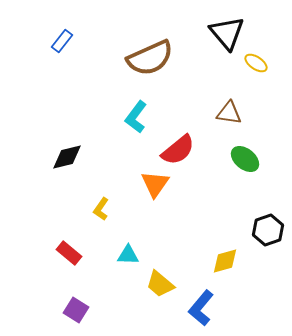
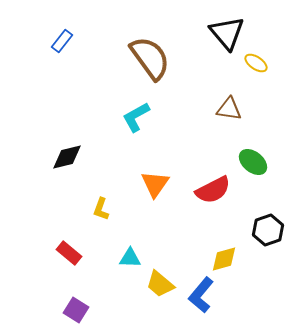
brown semicircle: rotated 102 degrees counterclockwise
brown triangle: moved 4 px up
cyan L-shape: rotated 24 degrees clockwise
red semicircle: moved 35 px right, 40 px down; rotated 12 degrees clockwise
green ellipse: moved 8 px right, 3 px down
yellow L-shape: rotated 15 degrees counterclockwise
cyan triangle: moved 2 px right, 3 px down
yellow diamond: moved 1 px left, 2 px up
blue L-shape: moved 13 px up
